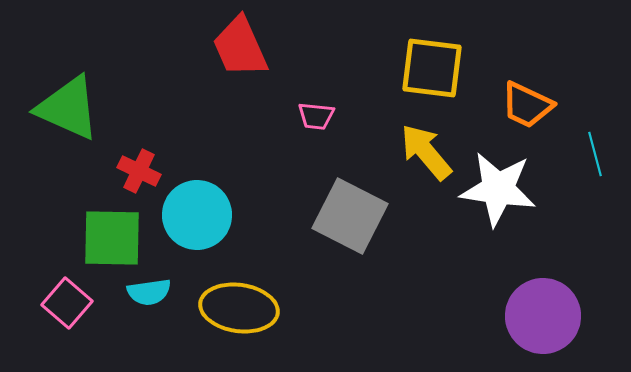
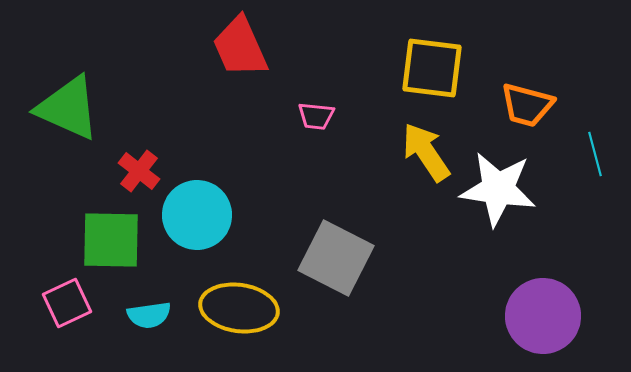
orange trapezoid: rotated 10 degrees counterclockwise
yellow arrow: rotated 6 degrees clockwise
red cross: rotated 12 degrees clockwise
gray square: moved 14 px left, 42 px down
green square: moved 1 px left, 2 px down
cyan semicircle: moved 23 px down
pink square: rotated 24 degrees clockwise
